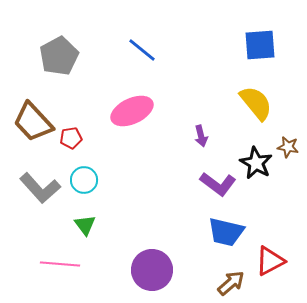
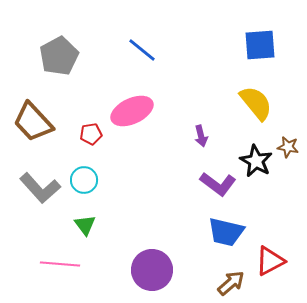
red pentagon: moved 20 px right, 4 px up
black star: moved 2 px up
